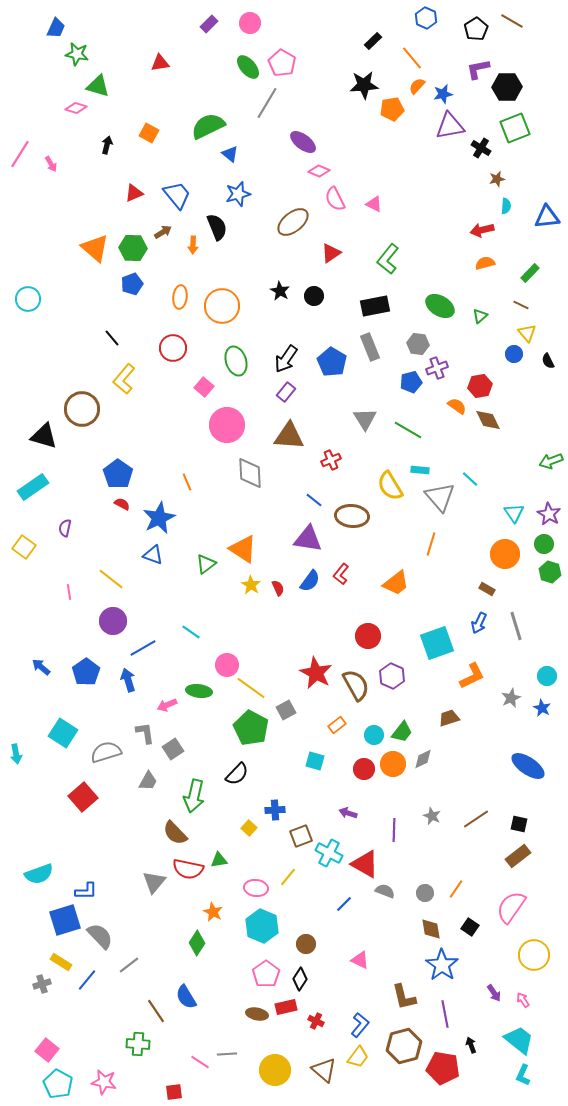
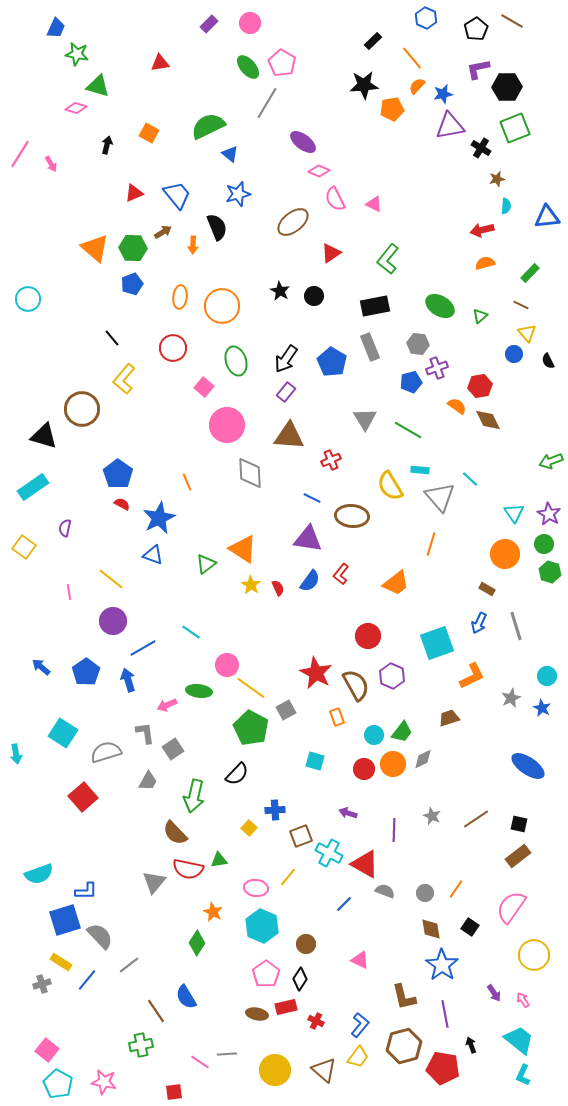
blue line at (314, 500): moved 2 px left, 2 px up; rotated 12 degrees counterclockwise
orange rectangle at (337, 725): moved 8 px up; rotated 72 degrees counterclockwise
green cross at (138, 1044): moved 3 px right, 1 px down; rotated 15 degrees counterclockwise
